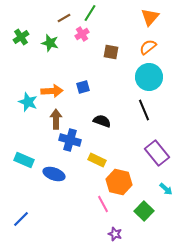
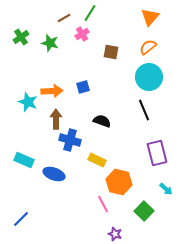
purple rectangle: rotated 25 degrees clockwise
